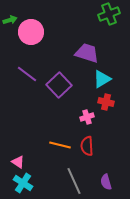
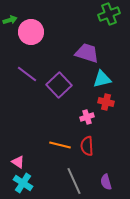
cyan triangle: rotated 18 degrees clockwise
